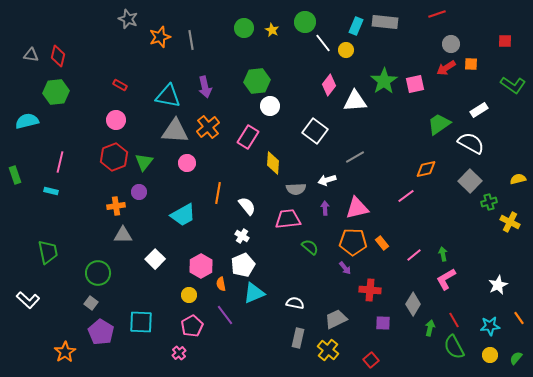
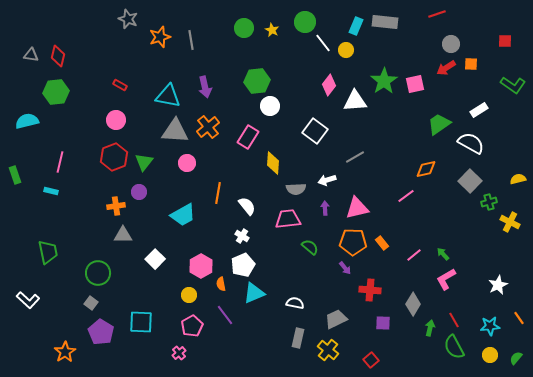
green arrow at (443, 254): rotated 32 degrees counterclockwise
